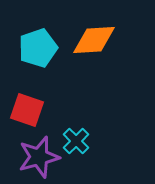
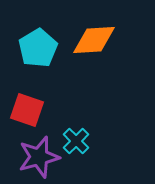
cyan pentagon: rotated 12 degrees counterclockwise
